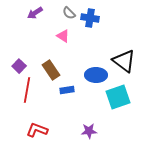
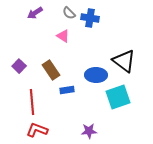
red line: moved 5 px right, 12 px down; rotated 15 degrees counterclockwise
